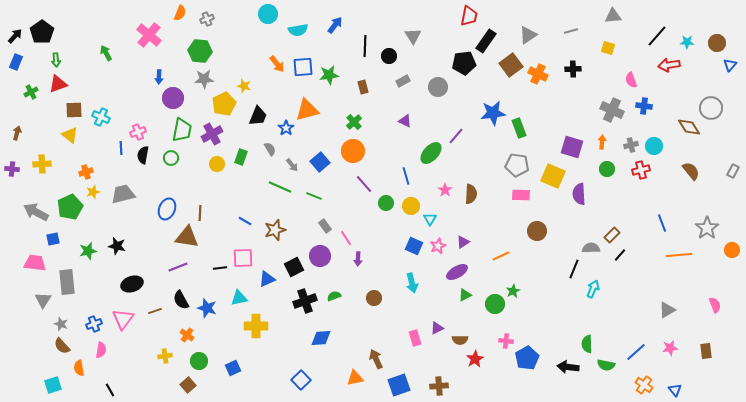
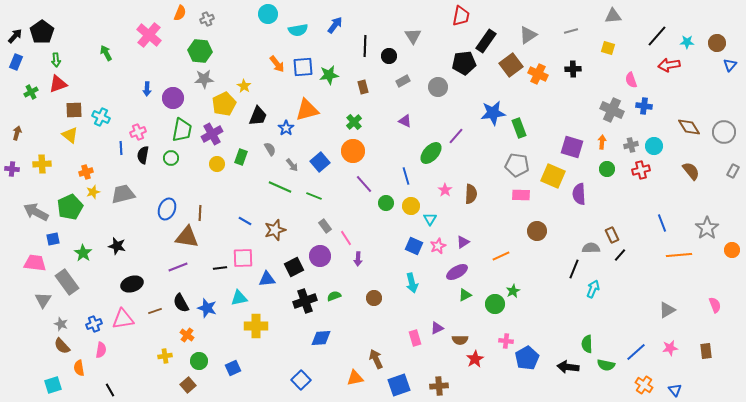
red trapezoid at (469, 16): moved 8 px left
blue arrow at (159, 77): moved 12 px left, 12 px down
yellow star at (244, 86): rotated 16 degrees clockwise
gray circle at (711, 108): moved 13 px right, 24 px down
brown rectangle at (612, 235): rotated 70 degrees counterclockwise
green star at (88, 251): moved 5 px left, 2 px down; rotated 24 degrees counterclockwise
blue triangle at (267, 279): rotated 18 degrees clockwise
gray rectangle at (67, 282): rotated 30 degrees counterclockwise
black semicircle at (181, 300): moved 3 px down
pink triangle at (123, 319): rotated 45 degrees clockwise
